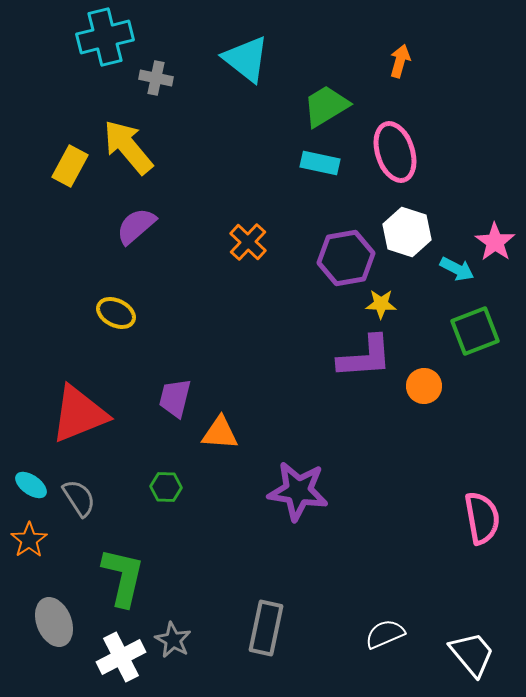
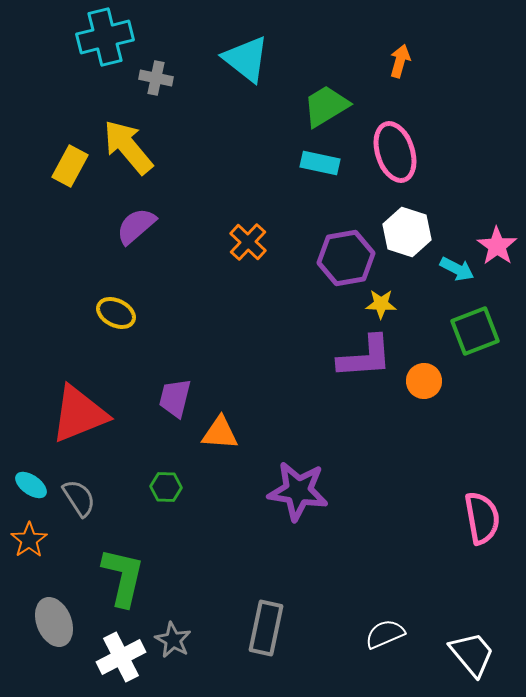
pink star: moved 2 px right, 4 px down
orange circle: moved 5 px up
